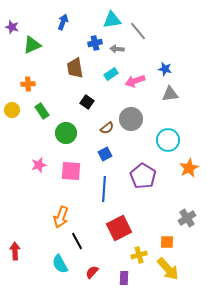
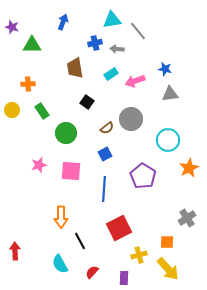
green triangle: rotated 24 degrees clockwise
orange arrow: rotated 20 degrees counterclockwise
black line: moved 3 px right
